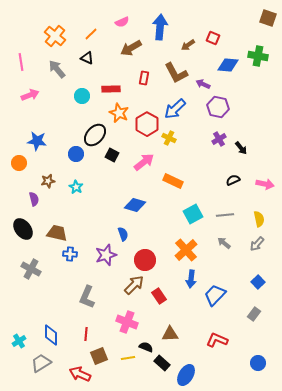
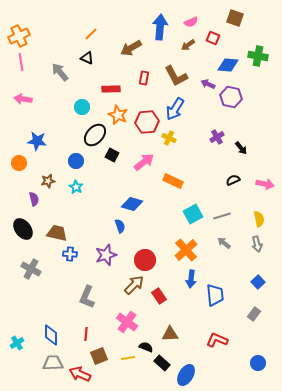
brown square at (268, 18): moved 33 px left
pink semicircle at (122, 22): moved 69 px right
orange cross at (55, 36): moved 36 px left; rotated 25 degrees clockwise
gray arrow at (57, 69): moved 3 px right, 3 px down
brown L-shape at (176, 73): moved 3 px down
purple arrow at (203, 84): moved 5 px right
pink arrow at (30, 95): moved 7 px left, 4 px down; rotated 150 degrees counterclockwise
cyan circle at (82, 96): moved 11 px down
purple hexagon at (218, 107): moved 13 px right, 10 px up
blue arrow at (175, 109): rotated 15 degrees counterclockwise
orange star at (119, 113): moved 1 px left, 2 px down
red hexagon at (147, 124): moved 2 px up; rotated 25 degrees clockwise
purple cross at (219, 139): moved 2 px left, 2 px up
blue circle at (76, 154): moved 7 px down
blue diamond at (135, 205): moved 3 px left, 1 px up
gray line at (225, 215): moved 3 px left, 1 px down; rotated 12 degrees counterclockwise
blue semicircle at (123, 234): moved 3 px left, 8 px up
gray arrow at (257, 244): rotated 56 degrees counterclockwise
blue trapezoid at (215, 295): rotated 130 degrees clockwise
pink cross at (127, 322): rotated 15 degrees clockwise
cyan cross at (19, 341): moved 2 px left, 2 px down
gray trapezoid at (41, 363): moved 12 px right; rotated 30 degrees clockwise
